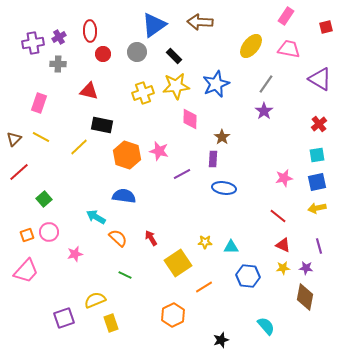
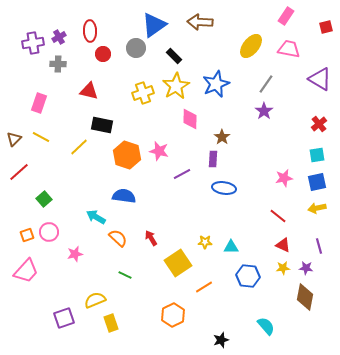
gray circle at (137, 52): moved 1 px left, 4 px up
yellow star at (176, 86): rotated 24 degrees counterclockwise
